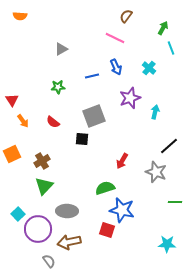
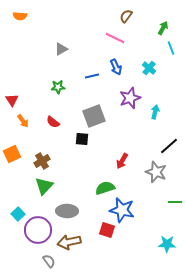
purple circle: moved 1 px down
